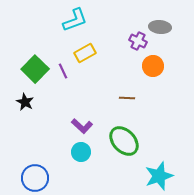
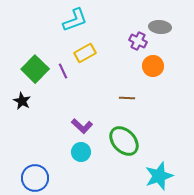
black star: moved 3 px left, 1 px up
